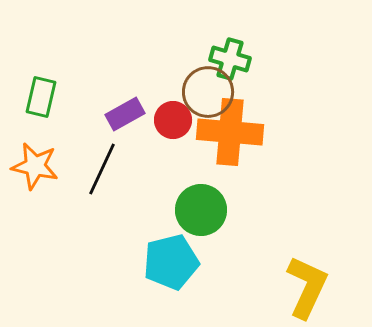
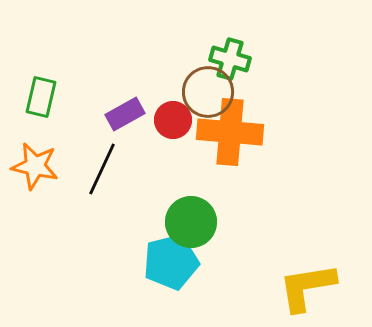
green circle: moved 10 px left, 12 px down
yellow L-shape: rotated 124 degrees counterclockwise
